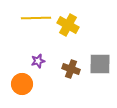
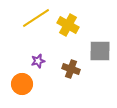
yellow line: rotated 32 degrees counterclockwise
gray square: moved 13 px up
